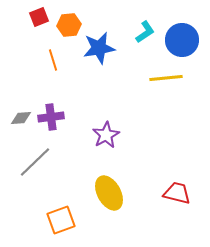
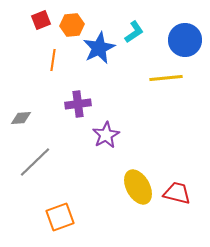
red square: moved 2 px right, 3 px down
orange hexagon: moved 3 px right
cyan L-shape: moved 11 px left
blue circle: moved 3 px right
blue star: rotated 16 degrees counterclockwise
orange line: rotated 25 degrees clockwise
purple cross: moved 27 px right, 13 px up
yellow ellipse: moved 29 px right, 6 px up
orange square: moved 1 px left, 3 px up
